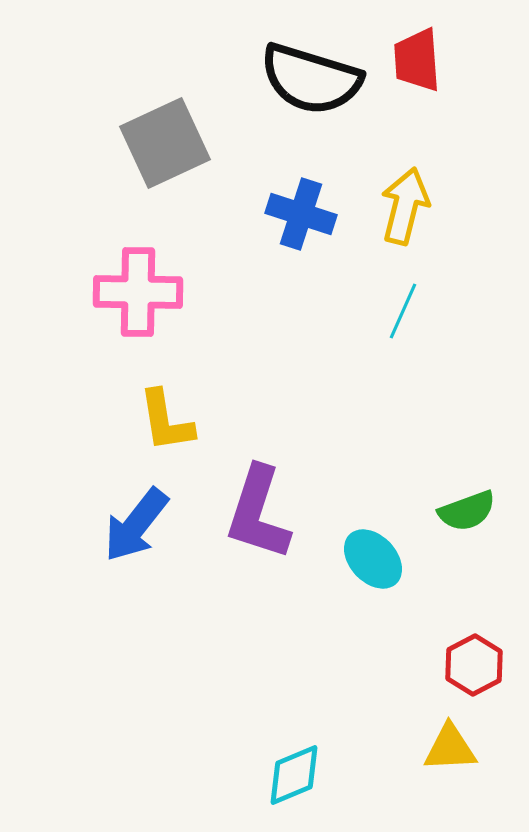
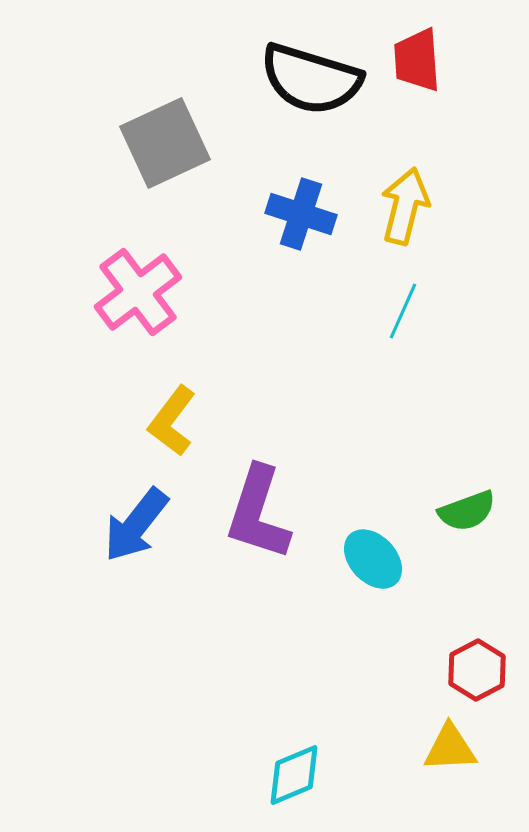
pink cross: rotated 38 degrees counterclockwise
yellow L-shape: moved 6 px right; rotated 46 degrees clockwise
red hexagon: moved 3 px right, 5 px down
